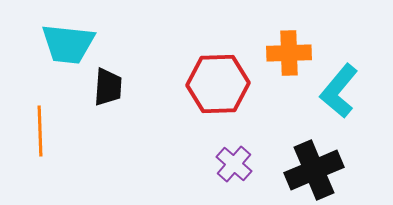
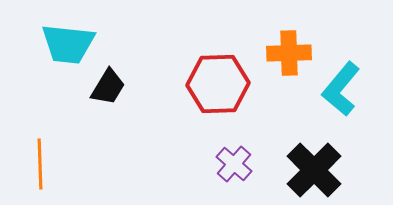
black trapezoid: rotated 27 degrees clockwise
cyan L-shape: moved 2 px right, 2 px up
orange line: moved 33 px down
black cross: rotated 22 degrees counterclockwise
